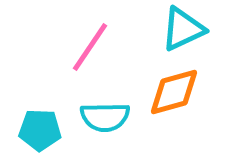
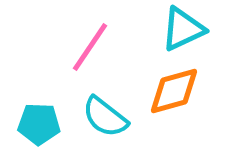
orange diamond: moved 1 px up
cyan semicircle: rotated 39 degrees clockwise
cyan pentagon: moved 1 px left, 6 px up
